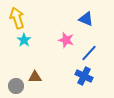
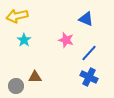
yellow arrow: moved 2 px up; rotated 85 degrees counterclockwise
blue cross: moved 5 px right, 1 px down
